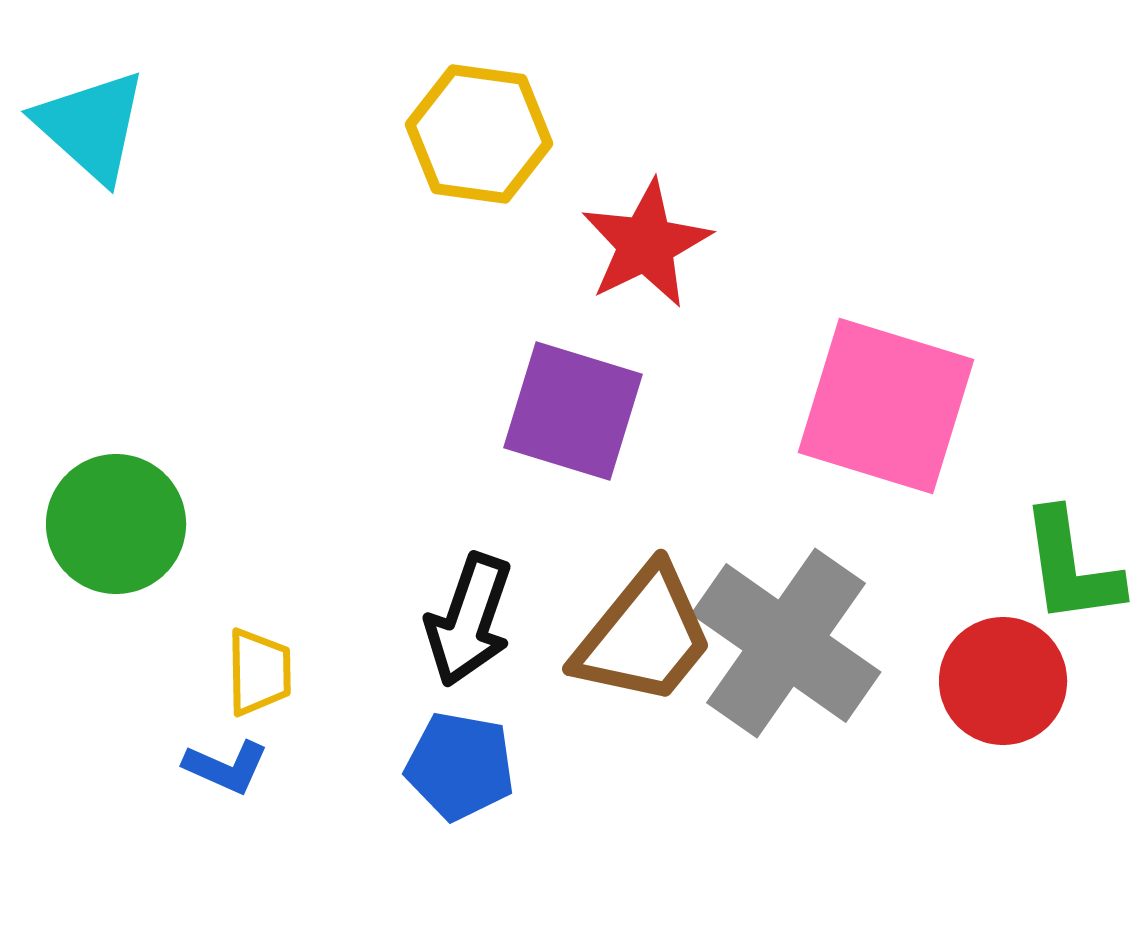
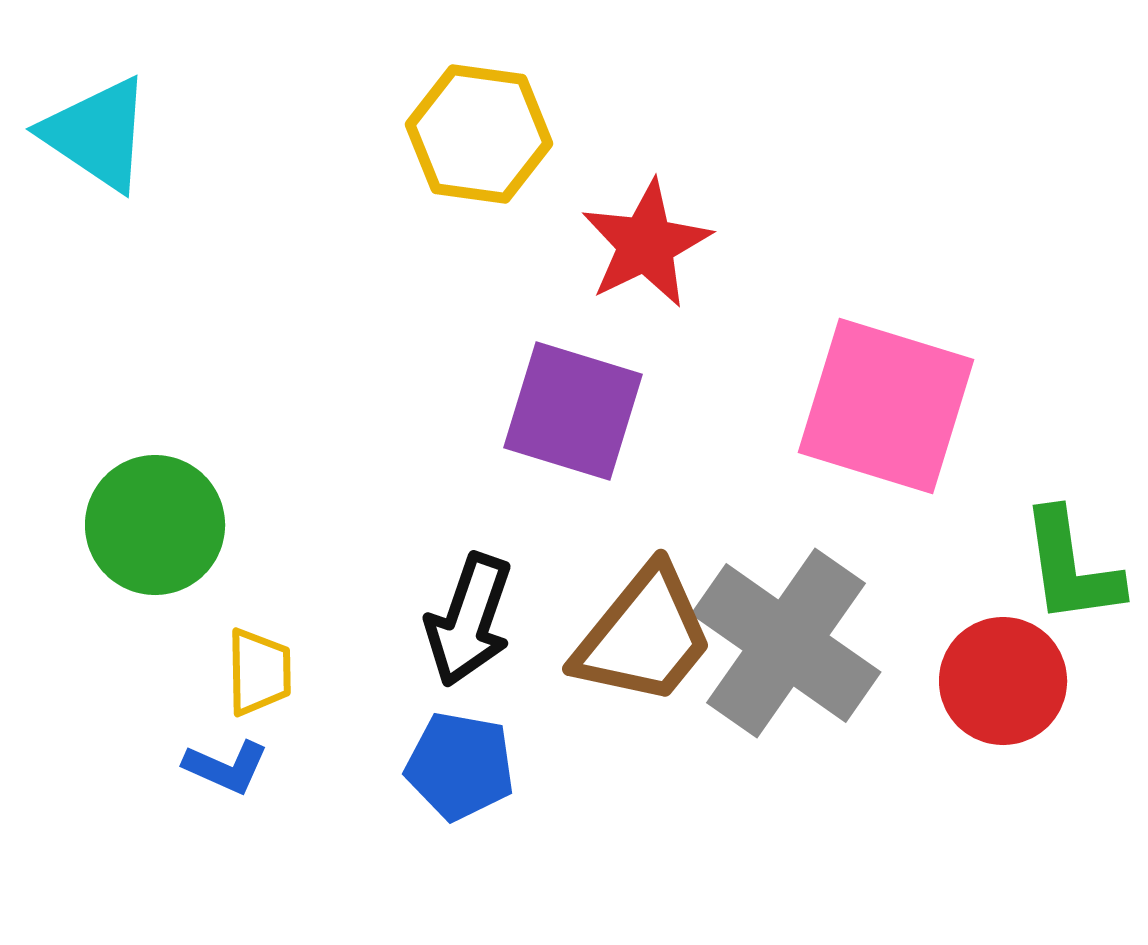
cyan triangle: moved 6 px right, 8 px down; rotated 8 degrees counterclockwise
green circle: moved 39 px right, 1 px down
